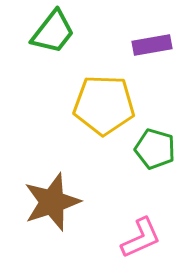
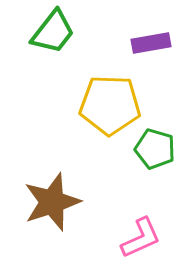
purple rectangle: moved 1 px left, 2 px up
yellow pentagon: moved 6 px right
